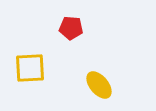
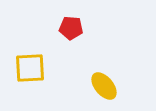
yellow ellipse: moved 5 px right, 1 px down
